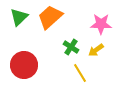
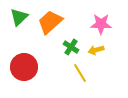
orange trapezoid: moved 5 px down
yellow arrow: rotated 21 degrees clockwise
red circle: moved 2 px down
